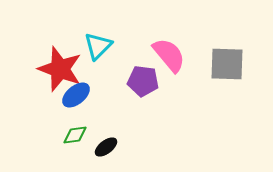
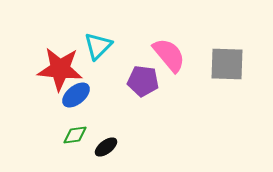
red star: rotated 15 degrees counterclockwise
